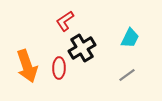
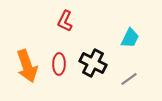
red L-shape: rotated 30 degrees counterclockwise
black cross: moved 11 px right, 15 px down; rotated 32 degrees counterclockwise
red ellipse: moved 4 px up
gray line: moved 2 px right, 4 px down
